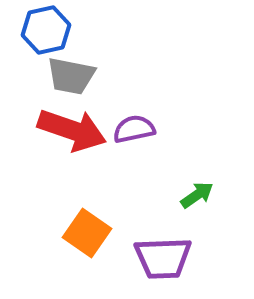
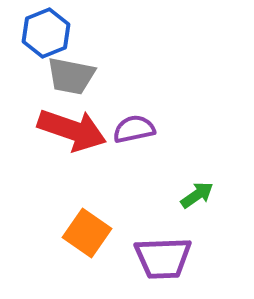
blue hexagon: moved 3 px down; rotated 9 degrees counterclockwise
